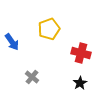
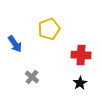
blue arrow: moved 3 px right, 2 px down
red cross: moved 2 px down; rotated 12 degrees counterclockwise
